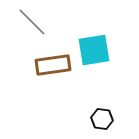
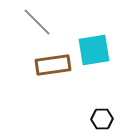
gray line: moved 5 px right
black hexagon: rotated 10 degrees counterclockwise
